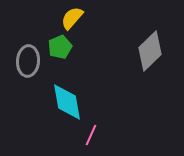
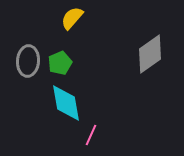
green pentagon: moved 16 px down
gray diamond: moved 3 px down; rotated 9 degrees clockwise
cyan diamond: moved 1 px left, 1 px down
